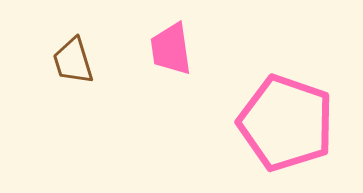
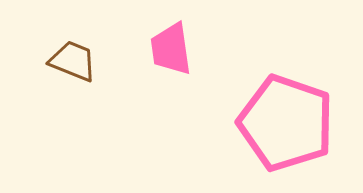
brown trapezoid: rotated 129 degrees clockwise
